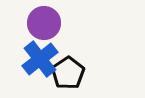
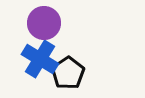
blue cross: rotated 21 degrees counterclockwise
